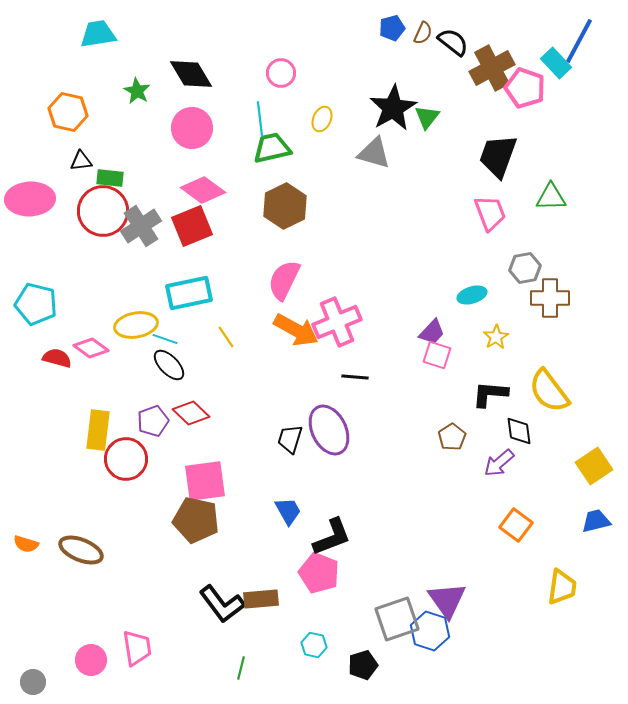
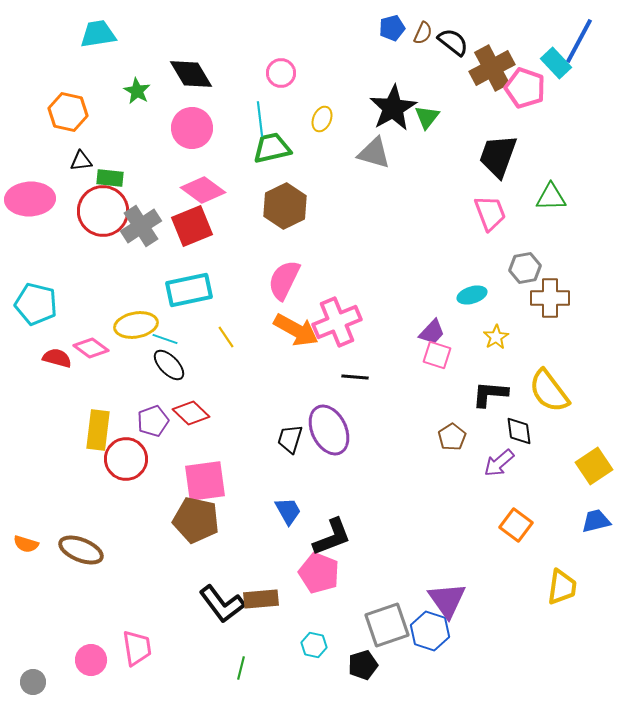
cyan rectangle at (189, 293): moved 3 px up
gray square at (397, 619): moved 10 px left, 6 px down
